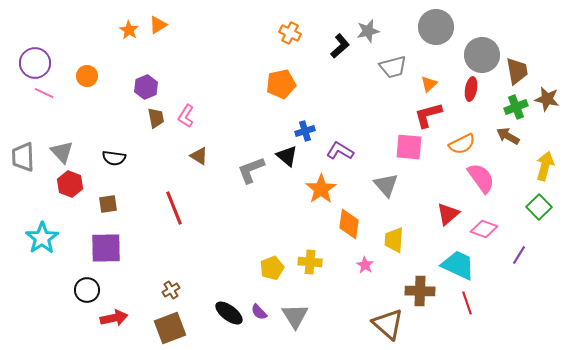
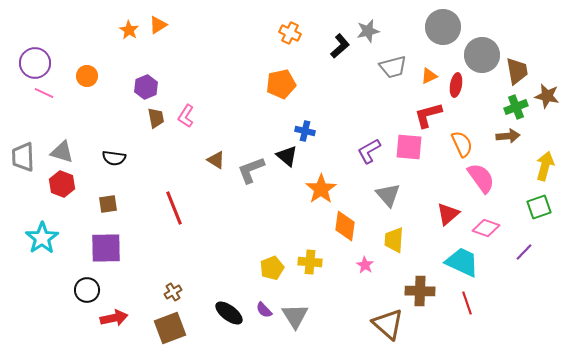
gray circle at (436, 27): moved 7 px right
orange triangle at (429, 84): moved 8 px up; rotated 18 degrees clockwise
red ellipse at (471, 89): moved 15 px left, 4 px up
brown star at (547, 99): moved 3 px up
blue cross at (305, 131): rotated 30 degrees clockwise
brown arrow at (508, 136): rotated 145 degrees clockwise
orange semicircle at (462, 144): rotated 88 degrees counterclockwise
purple L-shape at (340, 151): moved 29 px right; rotated 60 degrees counterclockwise
gray triangle at (62, 152): rotated 30 degrees counterclockwise
brown triangle at (199, 156): moved 17 px right, 4 px down
red hexagon at (70, 184): moved 8 px left
gray triangle at (386, 185): moved 2 px right, 10 px down
green square at (539, 207): rotated 25 degrees clockwise
orange diamond at (349, 224): moved 4 px left, 2 px down
pink diamond at (484, 229): moved 2 px right, 1 px up
purple line at (519, 255): moved 5 px right, 3 px up; rotated 12 degrees clockwise
cyan trapezoid at (458, 265): moved 4 px right, 3 px up
brown cross at (171, 290): moved 2 px right, 2 px down
purple semicircle at (259, 312): moved 5 px right, 2 px up
